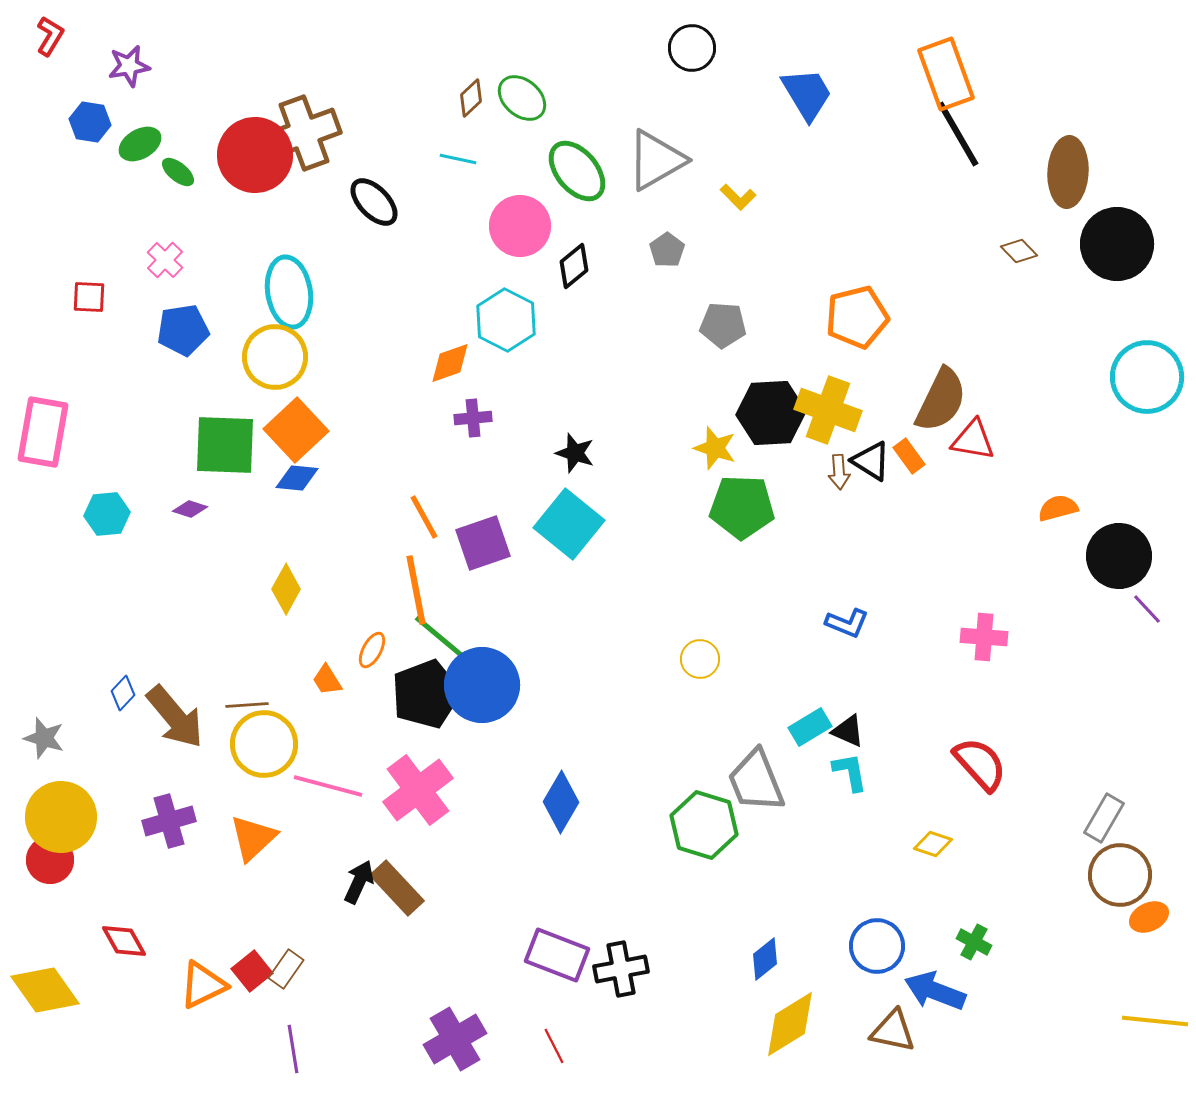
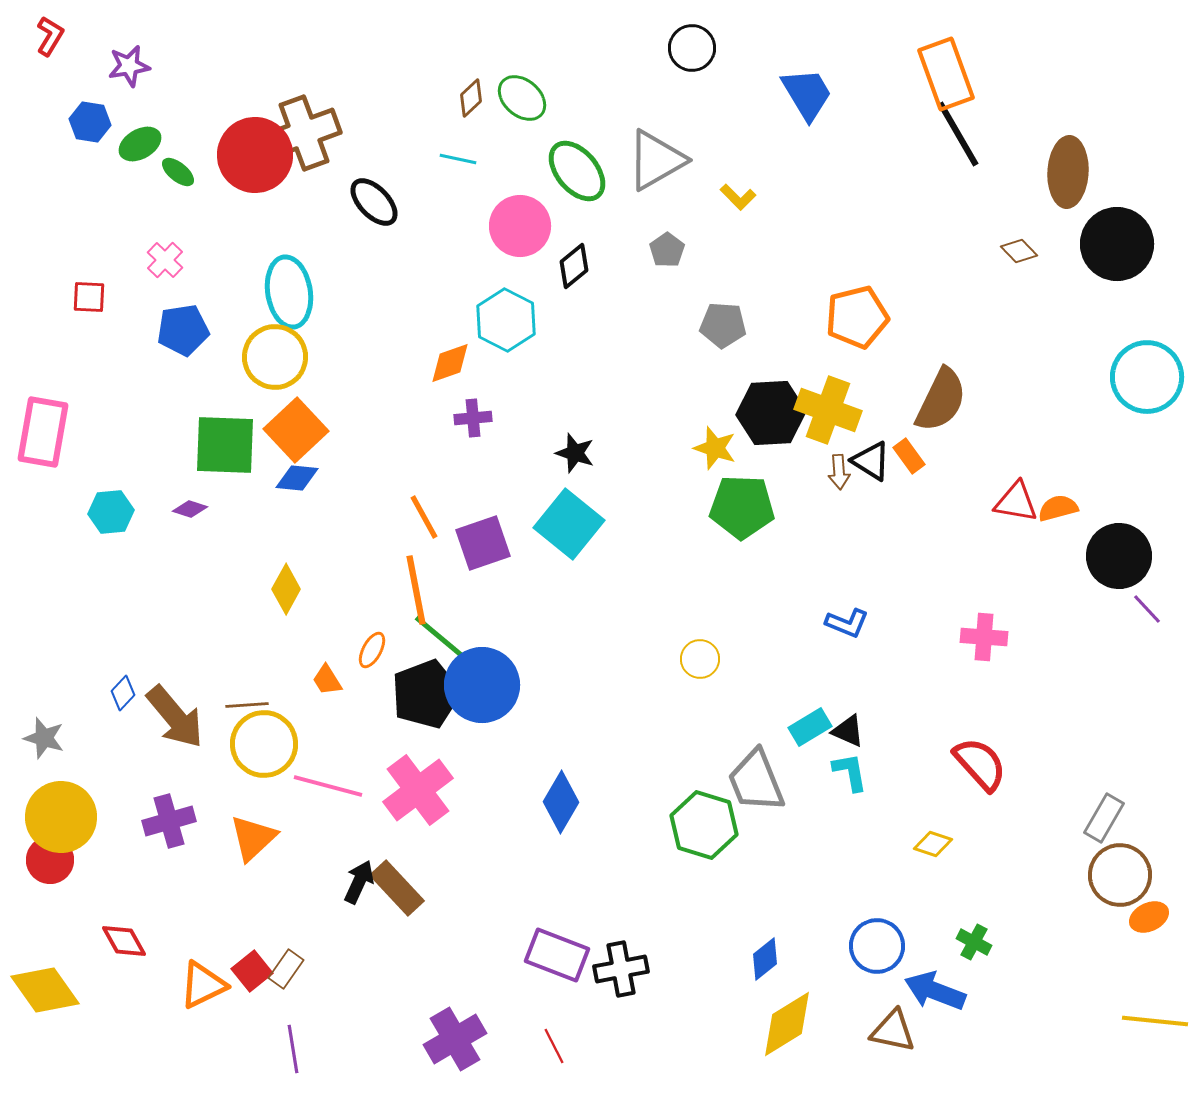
red triangle at (973, 440): moved 43 px right, 62 px down
cyan hexagon at (107, 514): moved 4 px right, 2 px up
yellow diamond at (790, 1024): moved 3 px left
